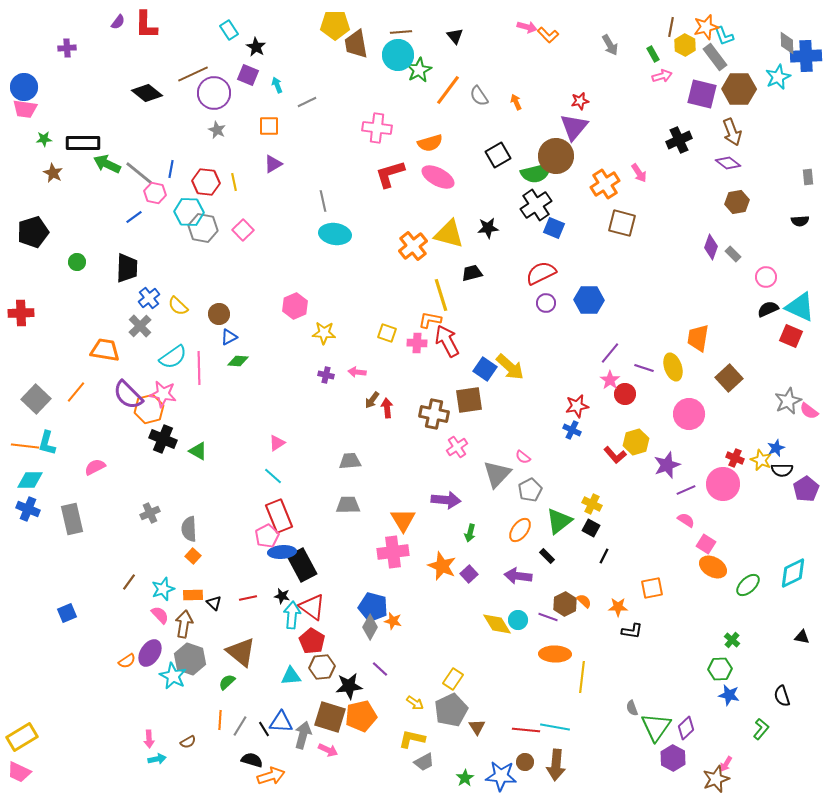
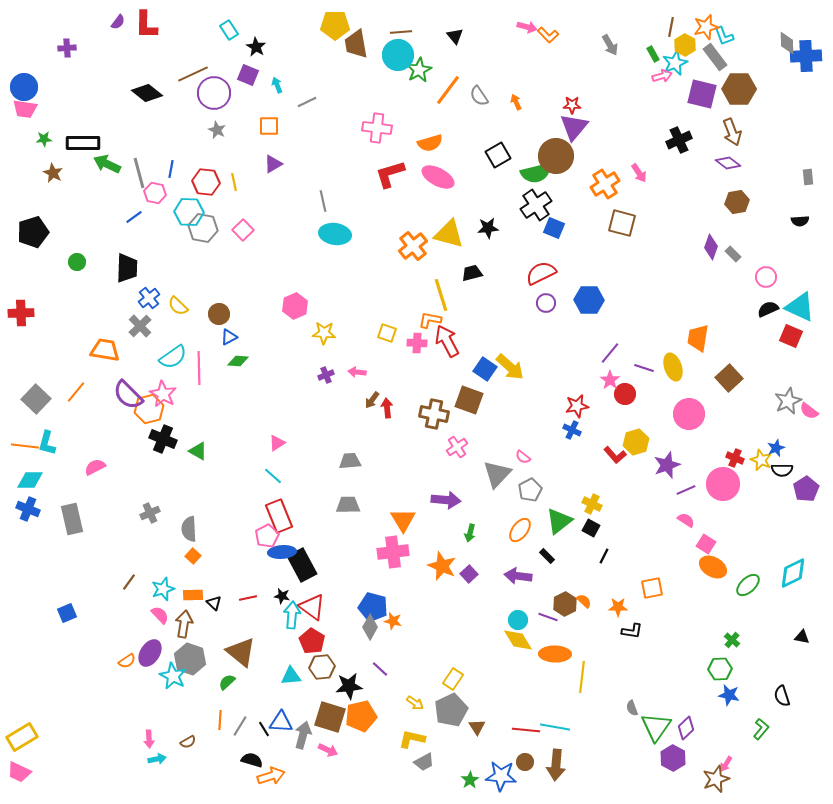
cyan star at (778, 77): moved 103 px left, 14 px up
red star at (580, 101): moved 8 px left, 4 px down; rotated 12 degrees clockwise
gray line at (139, 173): rotated 36 degrees clockwise
purple cross at (326, 375): rotated 35 degrees counterclockwise
pink star at (163, 394): rotated 20 degrees clockwise
brown square at (469, 400): rotated 28 degrees clockwise
yellow diamond at (497, 624): moved 21 px right, 16 px down
green star at (465, 778): moved 5 px right, 2 px down
